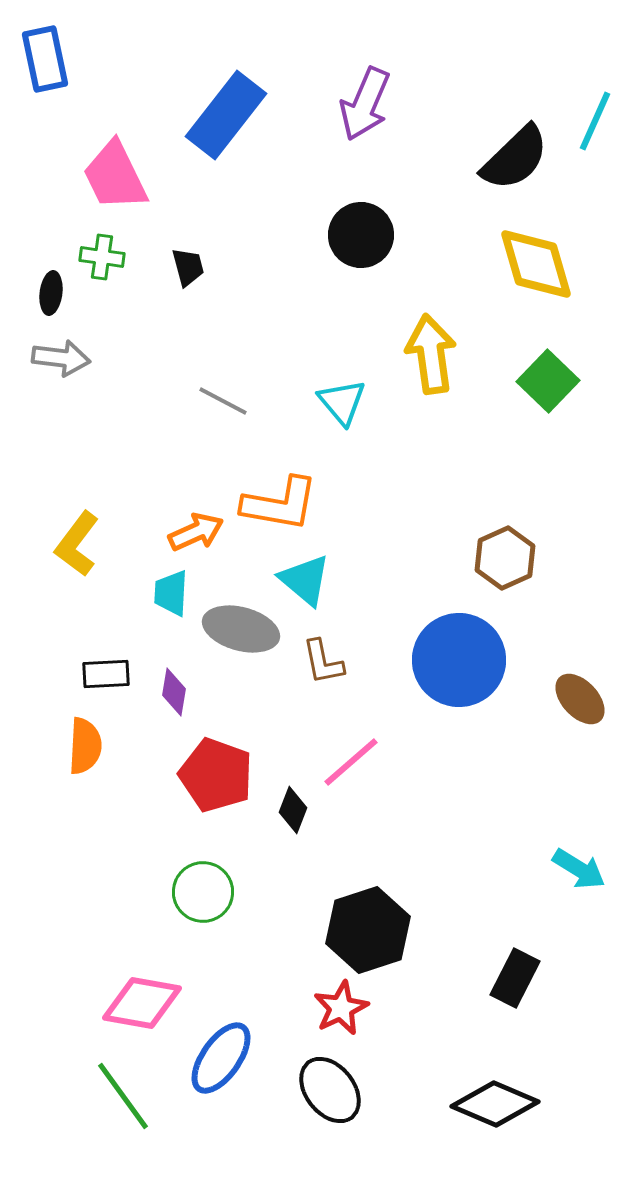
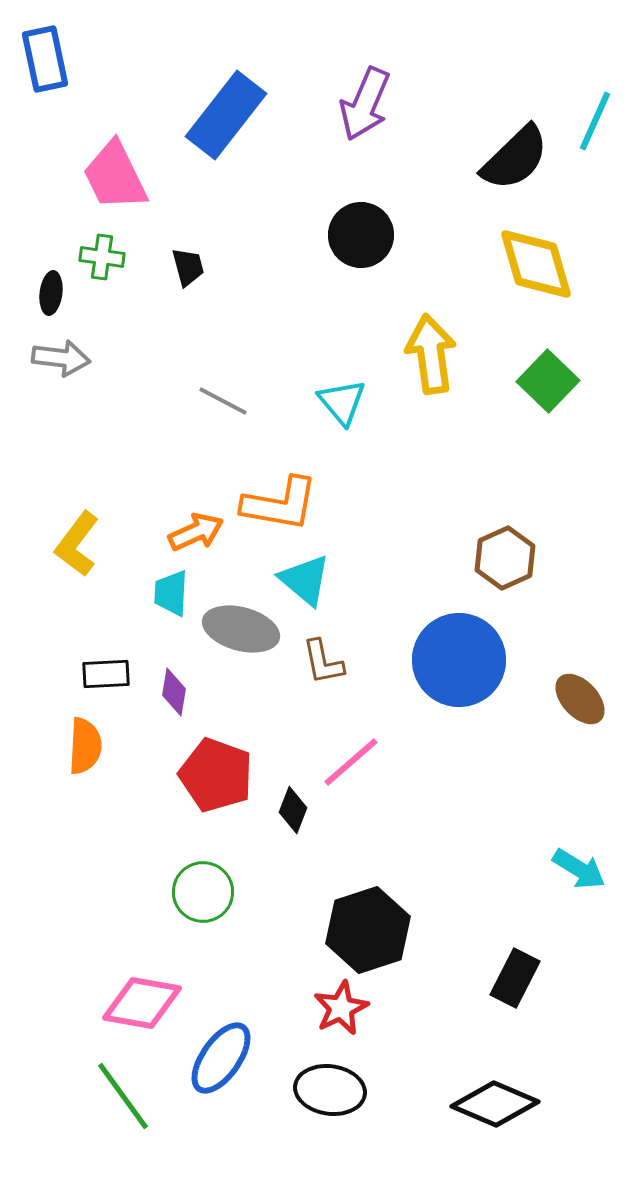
black ellipse at (330, 1090): rotated 44 degrees counterclockwise
